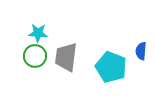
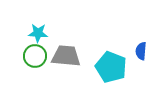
gray trapezoid: moved 1 px up; rotated 88 degrees clockwise
